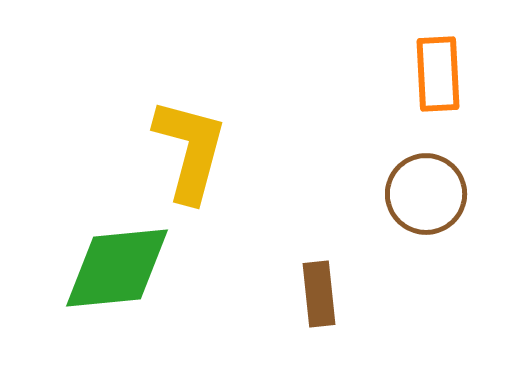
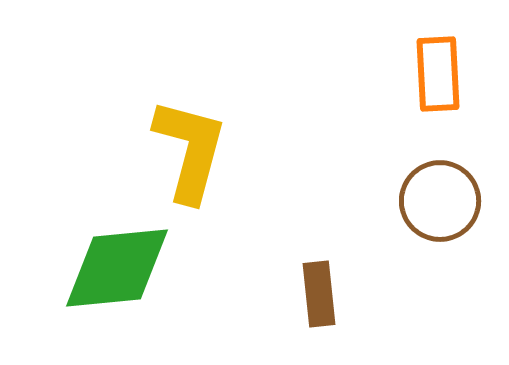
brown circle: moved 14 px right, 7 px down
